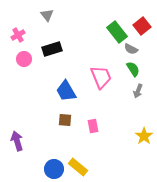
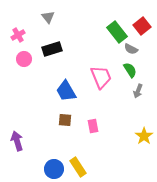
gray triangle: moved 1 px right, 2 px down
green semicircle: moved 3 px left, 1 px down
yellow rectangle: rotated 18 degrees clockwise
